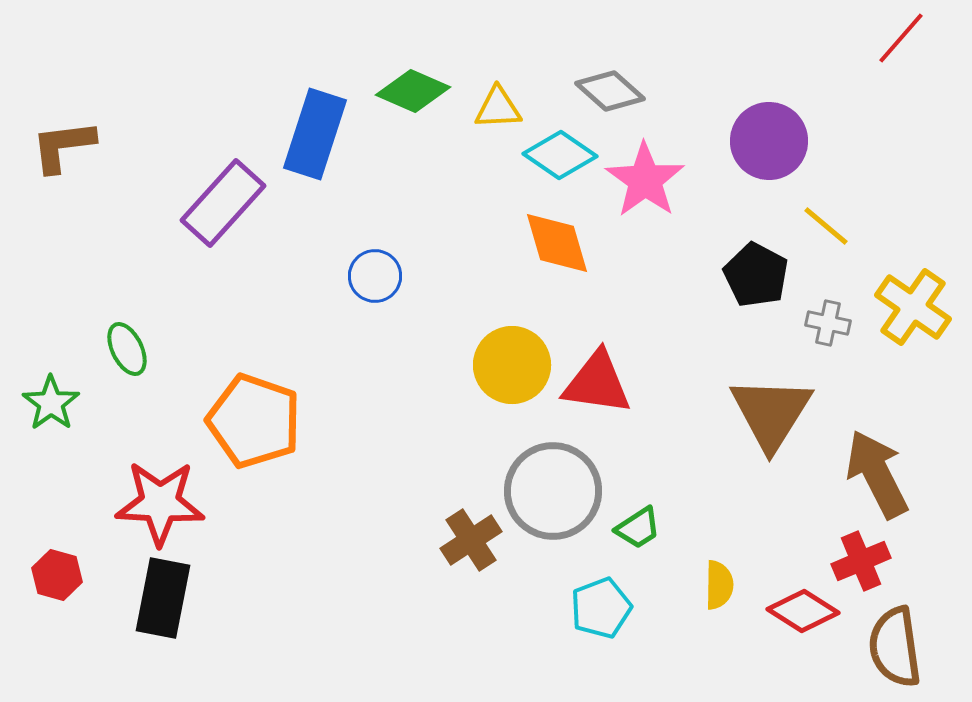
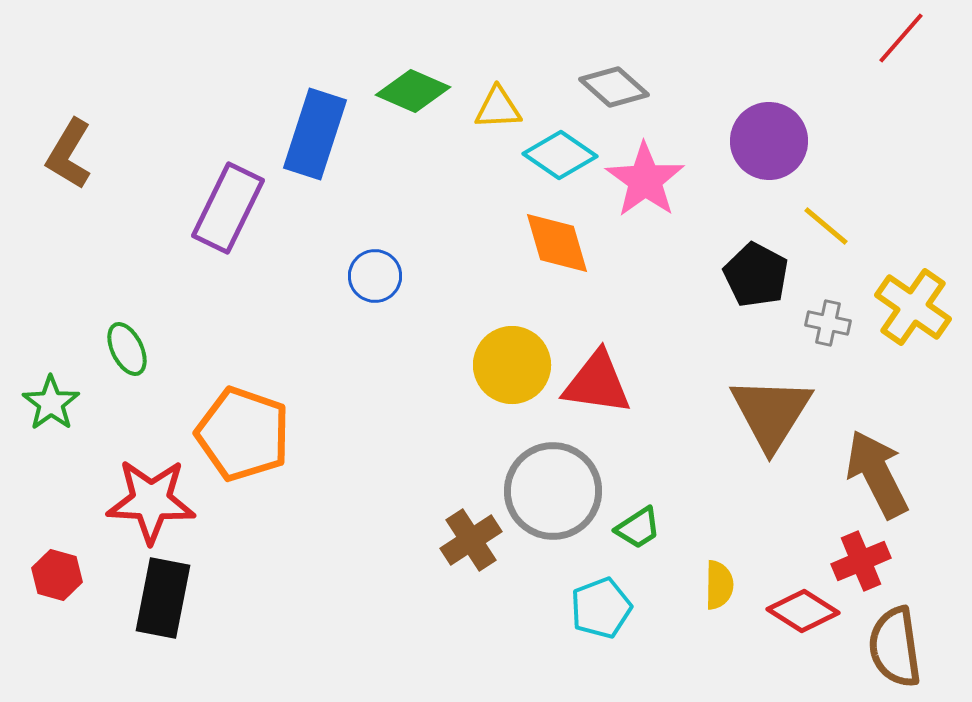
gray diamond: moved 4 px right, 4 px up
brown L-shape: moved 6 px right, 8 px down; rotated 52 degrees counterclockwise
purple rectangle: moved 5 px right, 5 px down; rotated 16 degrees counterclockwise
orange pentagon: moved 11 px left, 13 px down
red star: moved 9 px left, 2 px up
